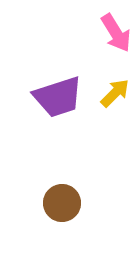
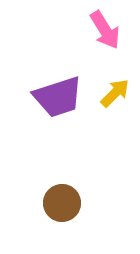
pink arrow: moved 11 px left, 3 px up
